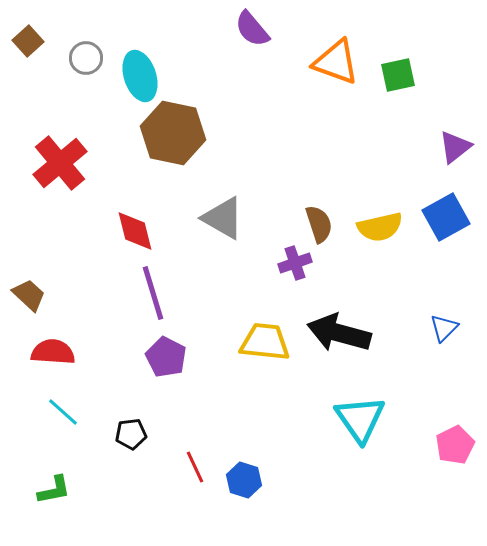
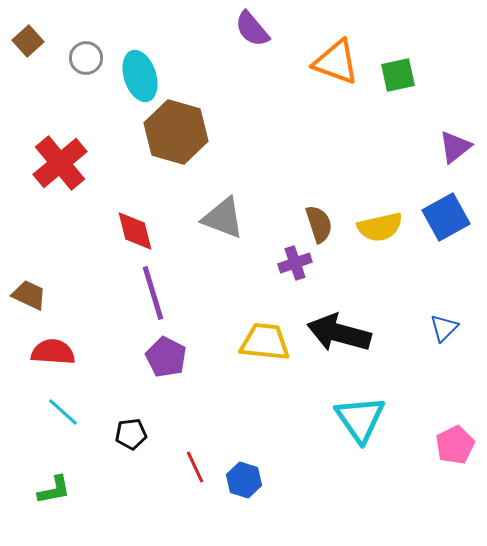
brown hexagon: moved 3 px right, 1 px up; rotated 4 degrees clockwise
gray triangle: rotated 9 degrees counterclockwise
brown trapezoid: rotated 18 degrees counterclockwise
